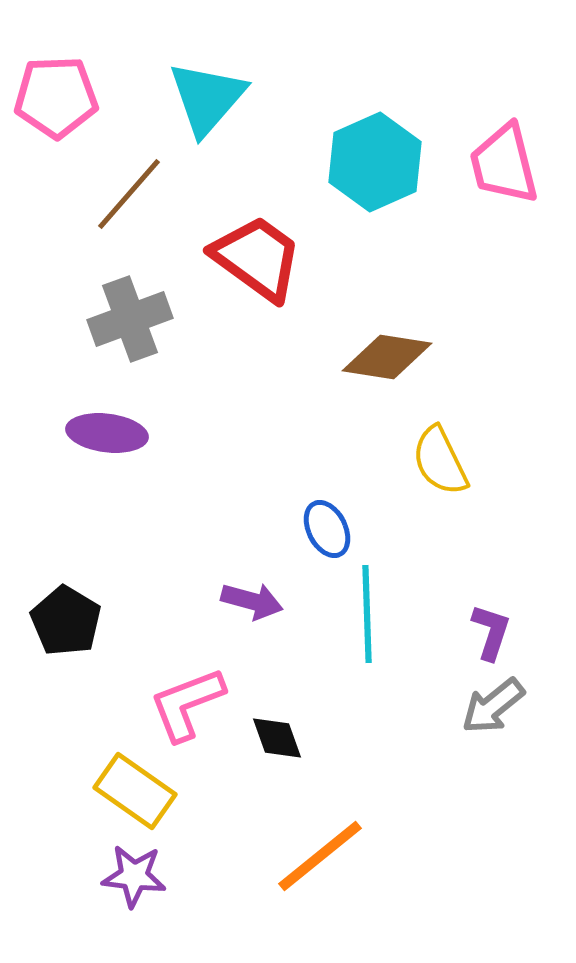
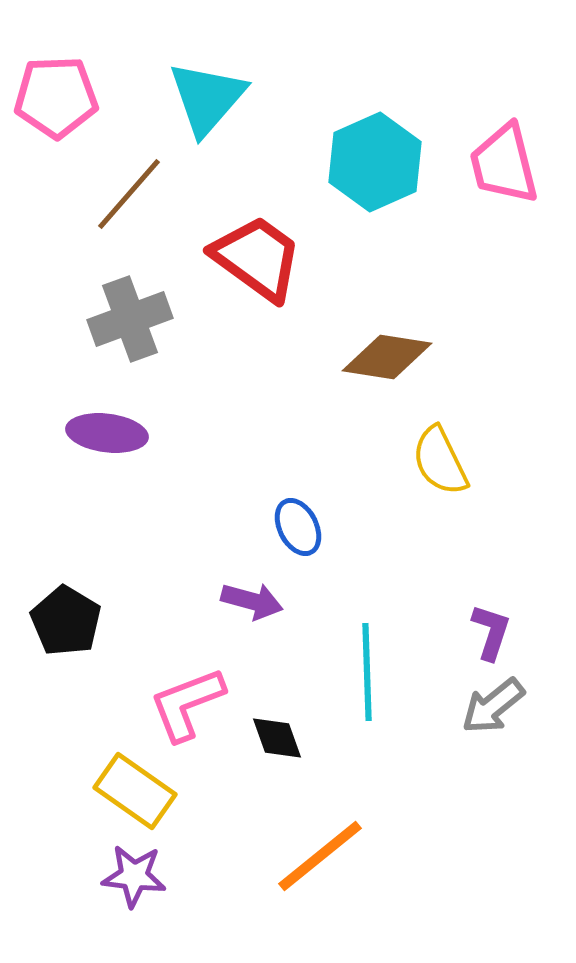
blue ellipse: moved 29 px left, 2 px up
cyan line: moved 58 px down
